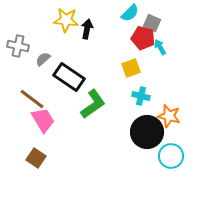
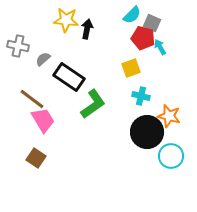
cyan semicircle: moved 2 px right, 2 px down
